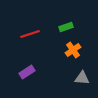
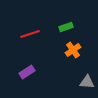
gray triangle: moved 5 px right, 4 px down
